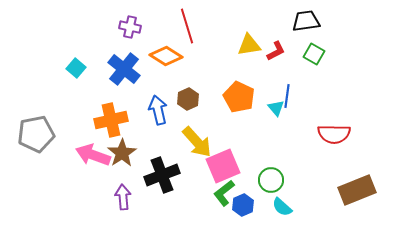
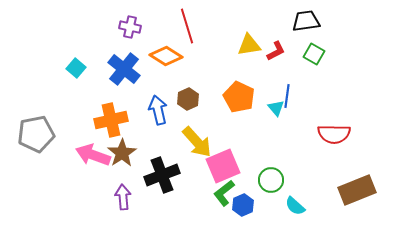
cyan semicircle: moved 13 px right, 1 px up
